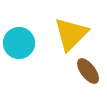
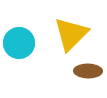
brown ellipse: rotated 52 degrees counterclockwise
